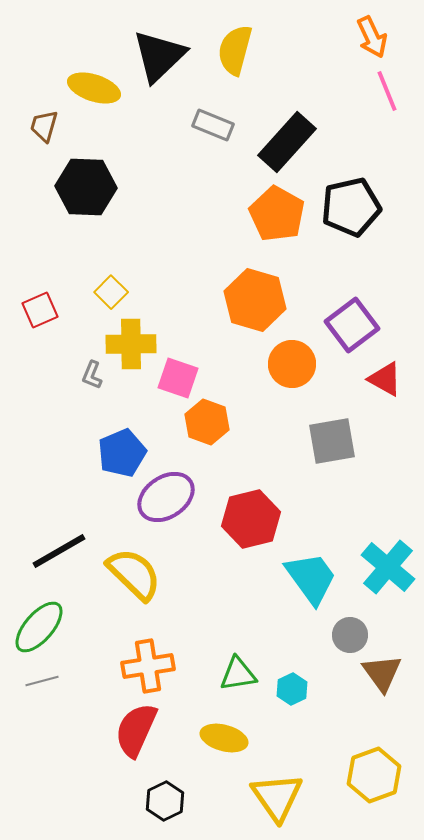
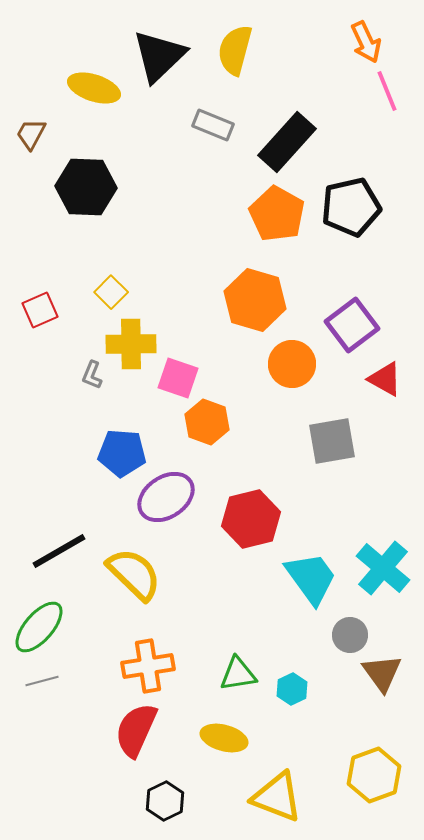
orange arrow at (372, 37): moved 6 px left, 5 px down
brown trapezoid at (44, 126): moved 13 px left, 8 px down; rotated 12 degrees clockwise
blue pentagon at (122, 453): rotated 27 degrees clockwise
cyan cross at (388, 567): moved 5 px left, 1 px down
yellow triangle at (277, 797): rotated 34 degrees counterclockwise
